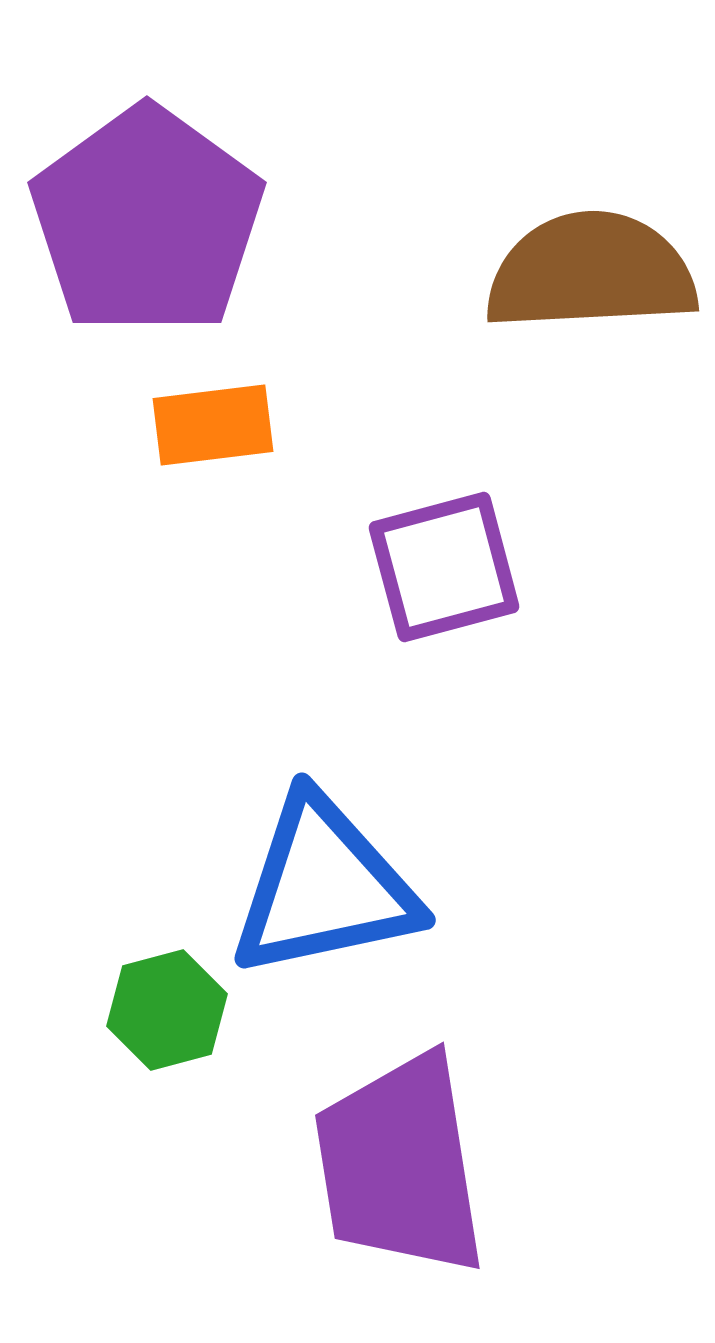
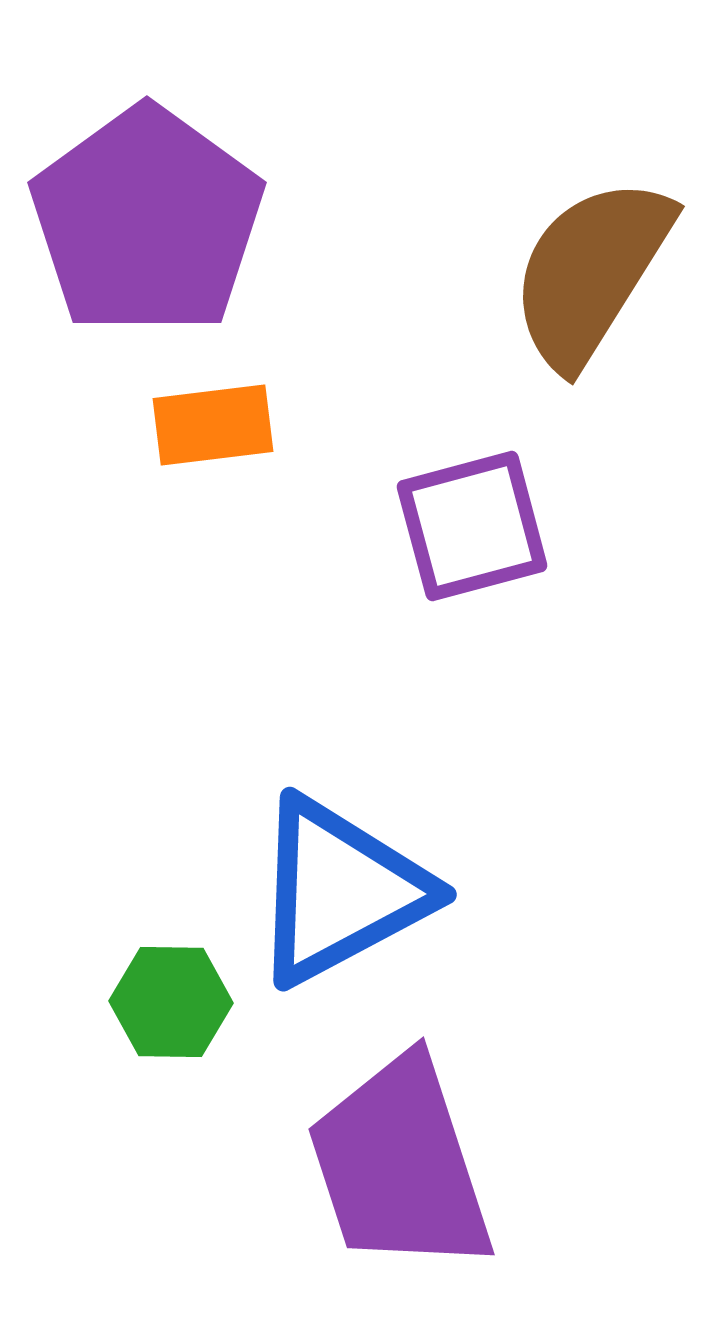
brown semicircle: rotated 55 degrees counterclockwise
purple square: moved 28 px right, 41 px up
blue triangle: moved 16 px right, 4 px down; rotated 16 degrees counterclockwise
green hexagon: moved 4 px right, 8 px up; rotated 16 degrees clockwise
purple trapezoid: rotated 9 degrees counterclockwise
